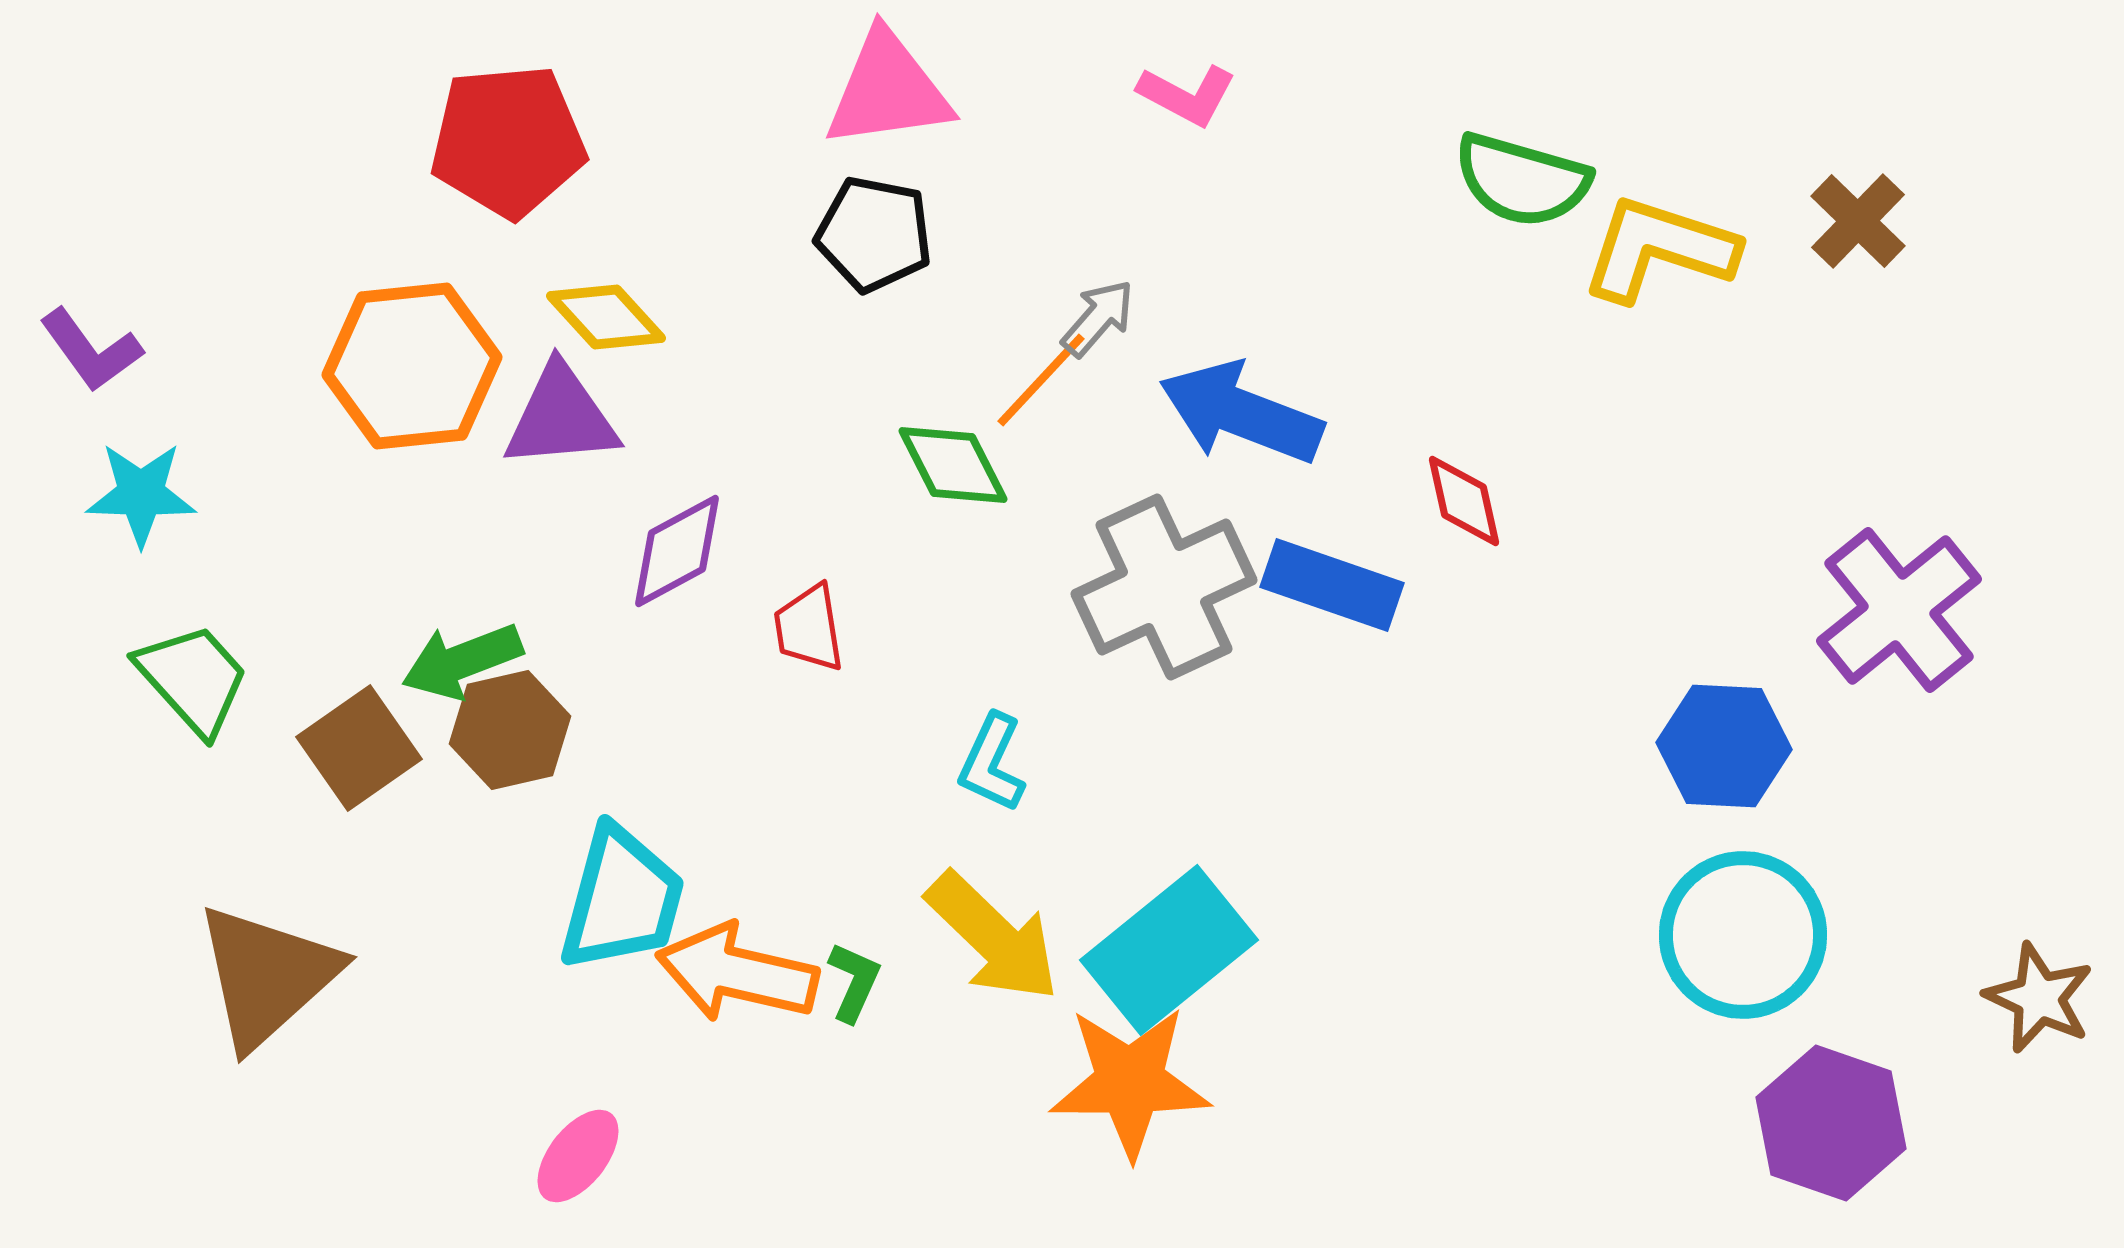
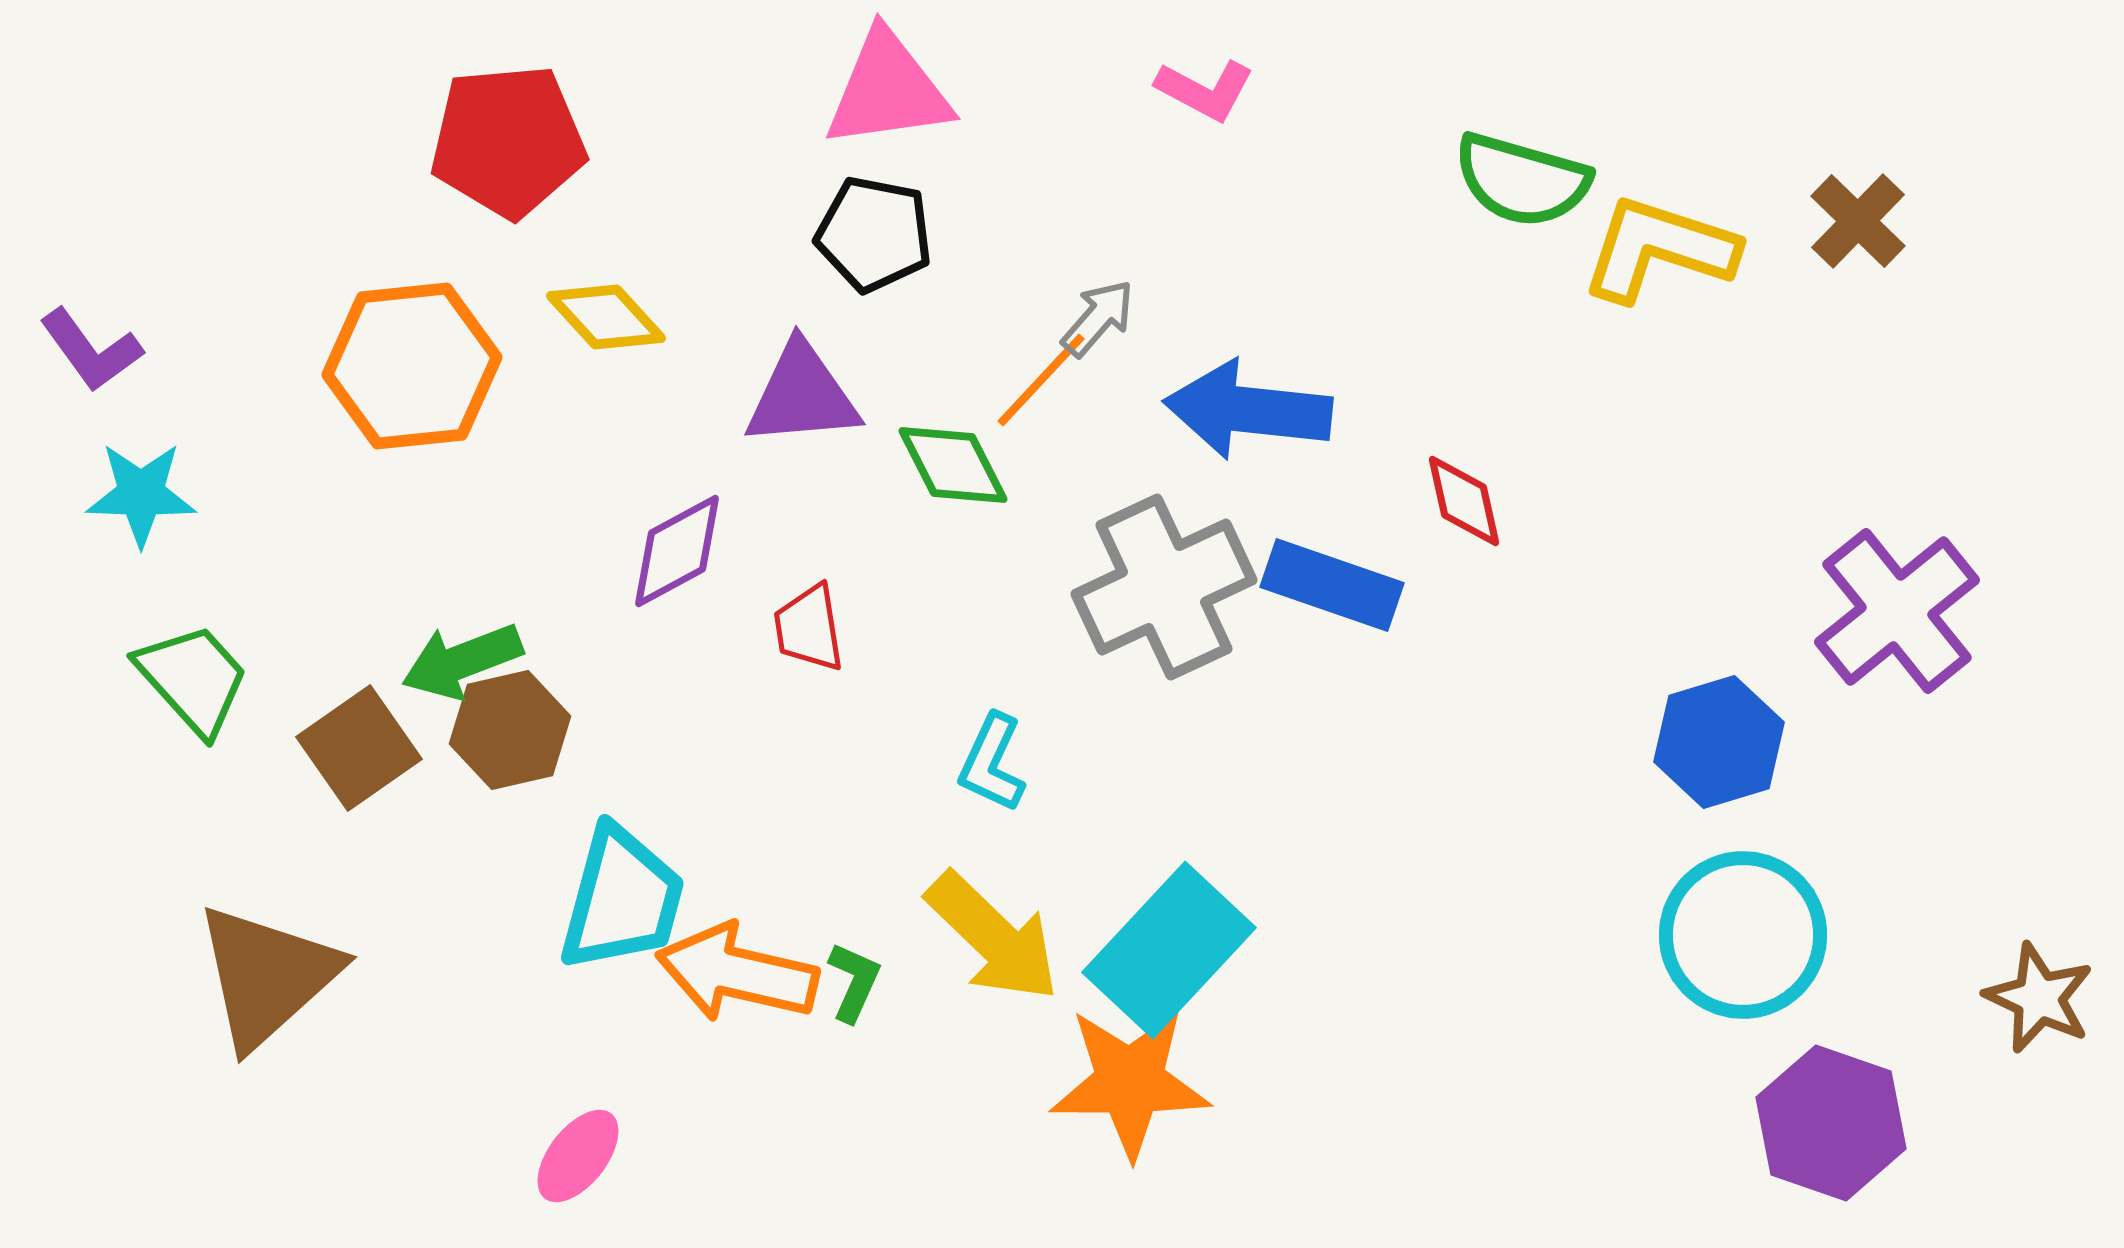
pink L-shape: moved 18 px right, 5 px up
blue arrow: moved 7 px right, 3 px up; rotated 15 degrees counterclockwise
purple triangle: moved 241 px right, 22 px up
purple cross: moved 2 px left, 1 px down
blue hexagon: moved 5 px left, 4 px up; rotated 20 degrees counterclockwise
cyan rectangle: rotated 8 degrees counterclockwise
